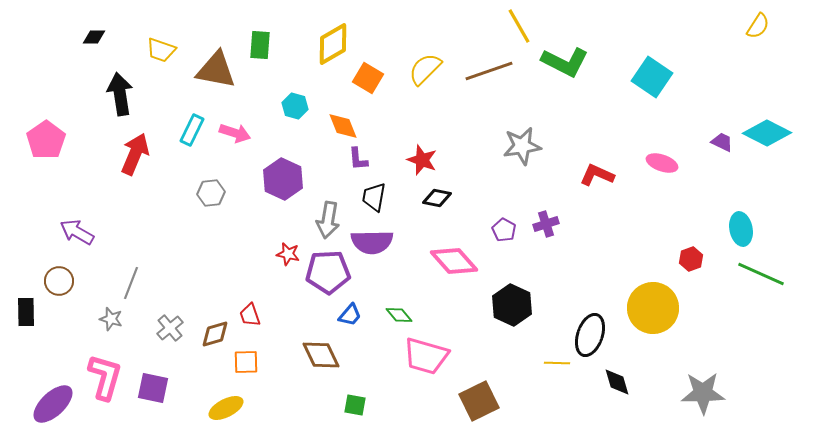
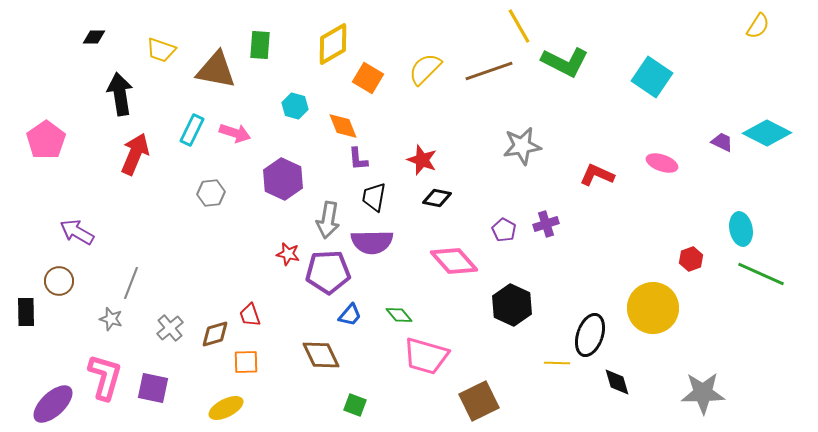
green square at (355, 405): rotated 10 degrees clockwise
